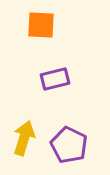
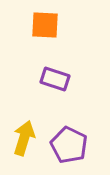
orange square: moved 4 px right
purple rectangle: rotated 32 degrees clockwise
